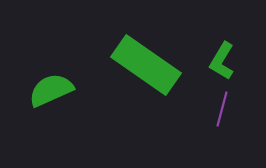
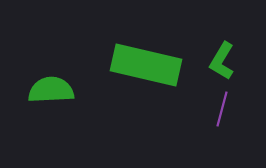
green rectangle: rotated 22 degrees counterclockwise
green semicircle: rotated 21 degrees clockwise
